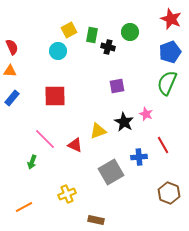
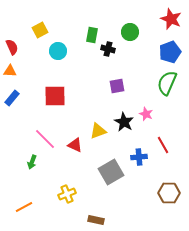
yellow square: moved 29 px left
black cross: moved 2 px down
brown hexagon: rotated 20 degrees counterclockwise
